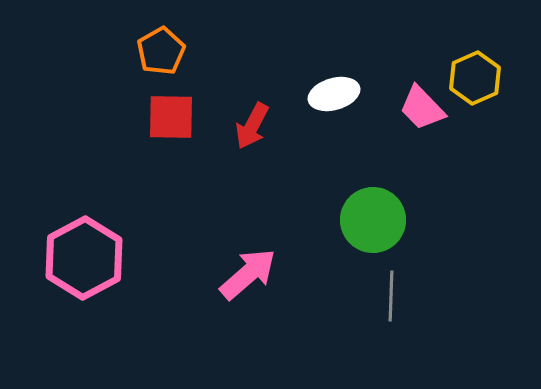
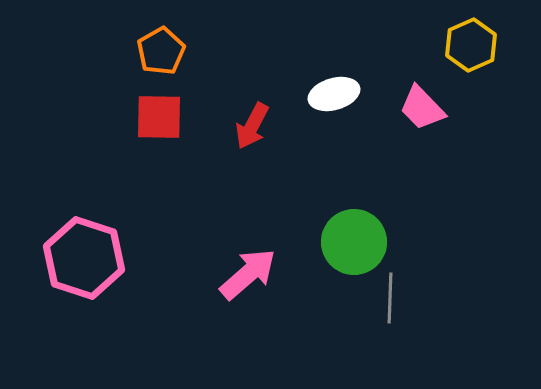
yellow hexagon: moved 4 px left, 33 px up
red square: moved 12 px left
green circle: moved 19 px left, 22 px down
pink hexagon: rotated 14 degrees counterclockwise
gray line: moved 1 px left, 2 px down
